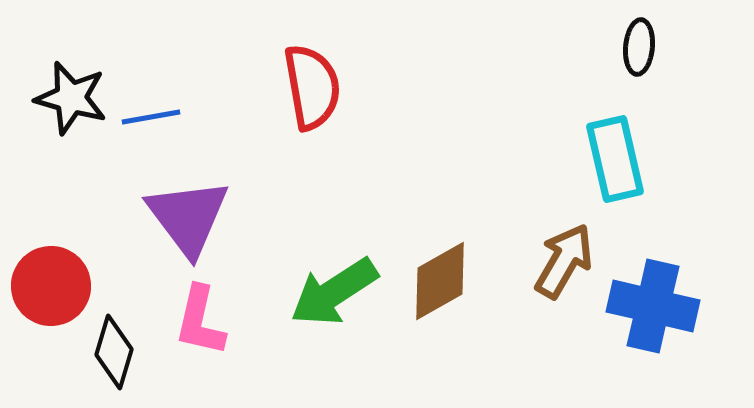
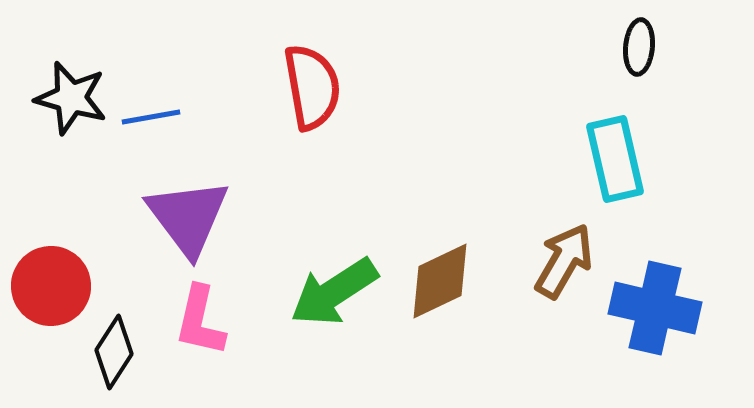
brown diamond: rotated 4 degrees clockwise
blue cross: moved 2 px right, 2 px down
black diamond: rotated 16 degrees clockwise
